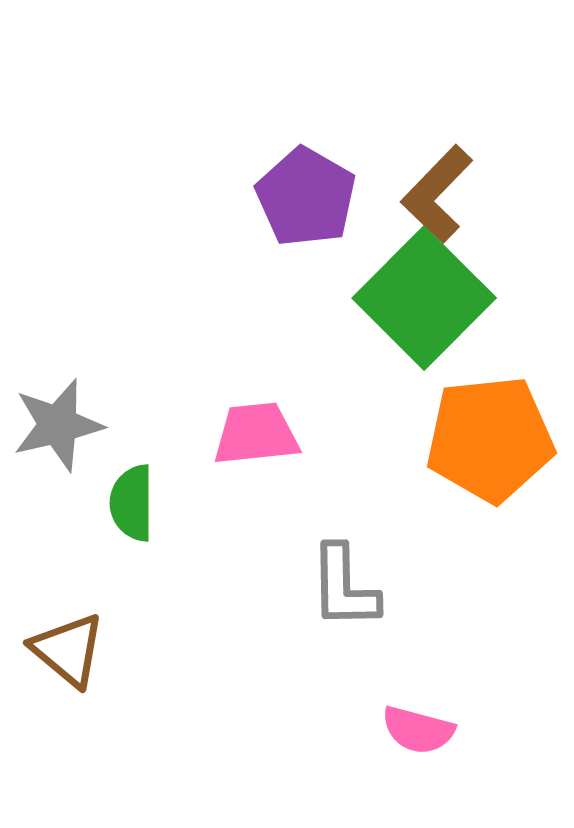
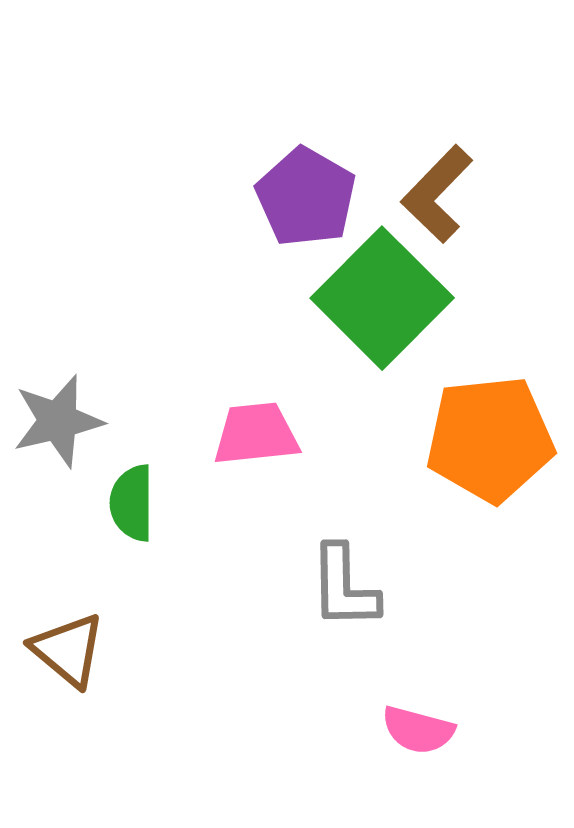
green square: moved 42 px left
gray star: moved 4 px up
